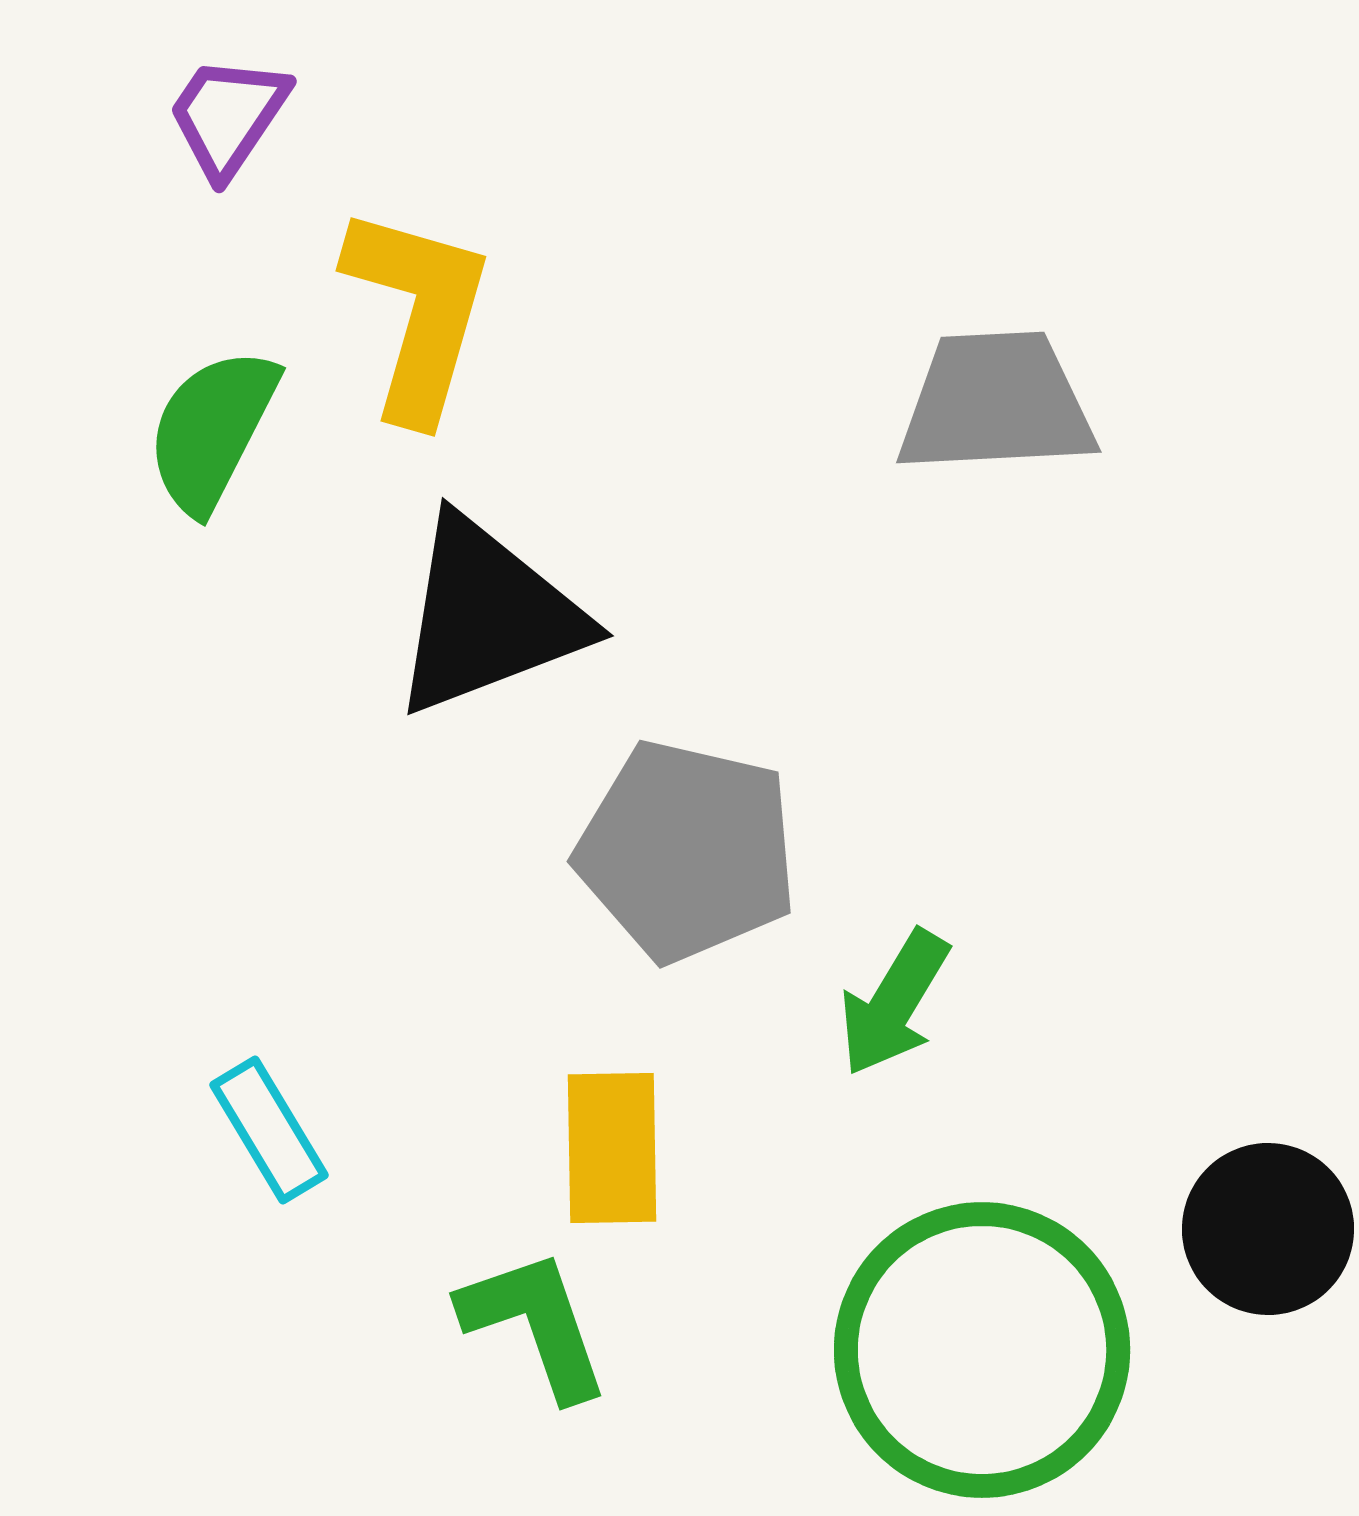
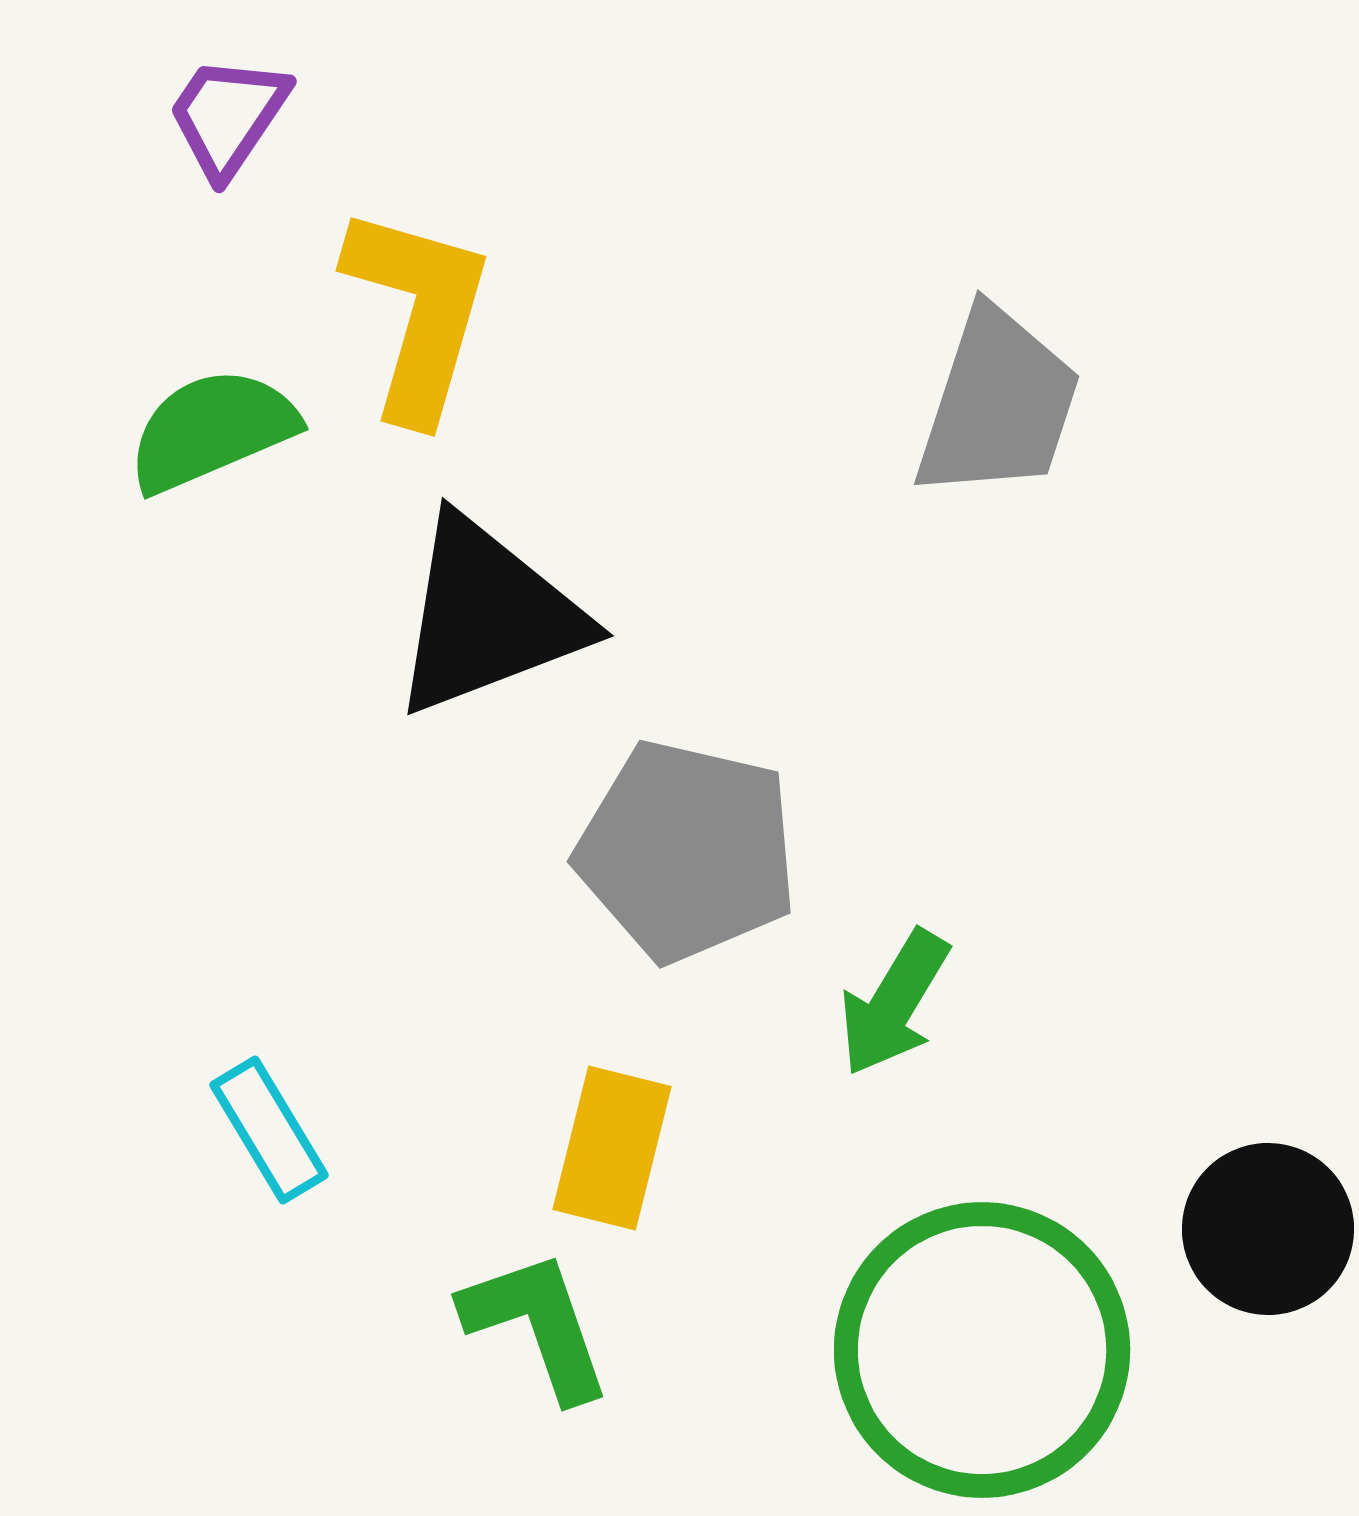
gray trapezoid: moved 2 px right, 1 px down; rotated 111 degrees clockwise
green semicircle: rotated 40 degrees clockwise
yellow rectangle: rotated 15 degrees clockwise
green L-shape: moved 2 px right, 1 px down
